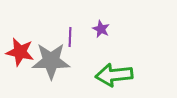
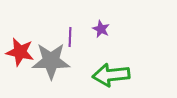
green arrow: moved 3 px left
